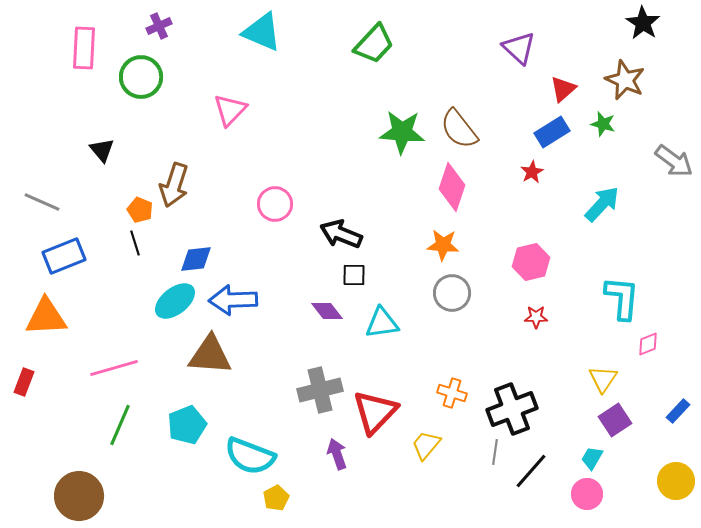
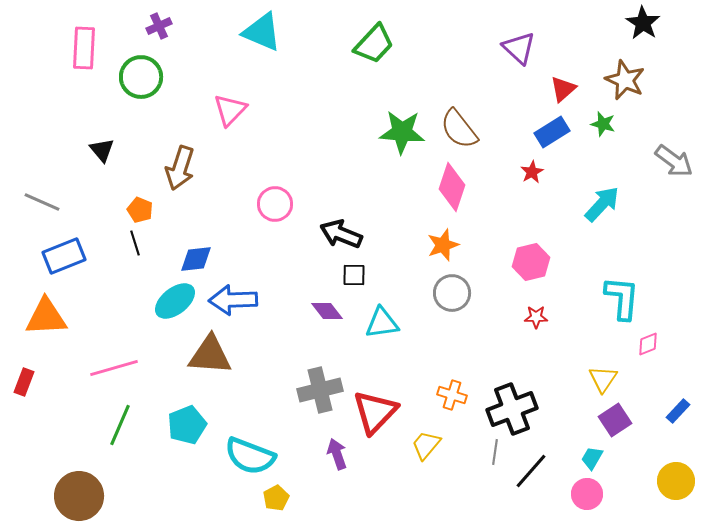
brown arrow at (174, 185): moved 6 px right, 17 px up
orange star at (443, 245): rotated 24 degrees counterclockwise
orange cross at (452, 393): moved 2 px down
